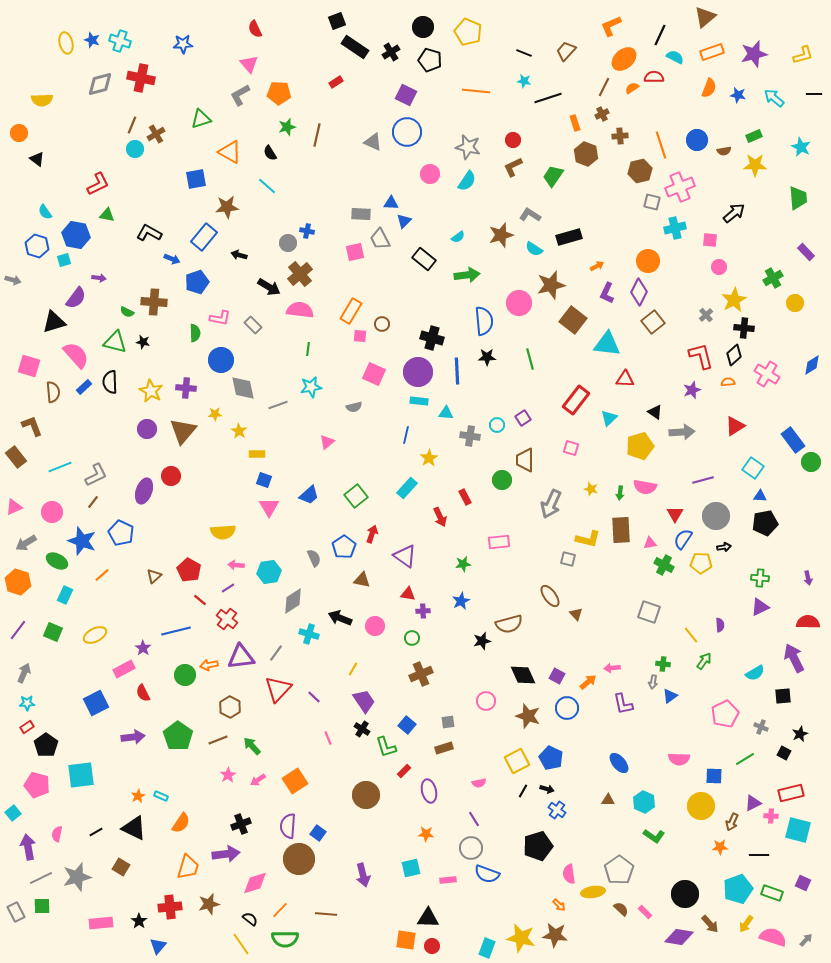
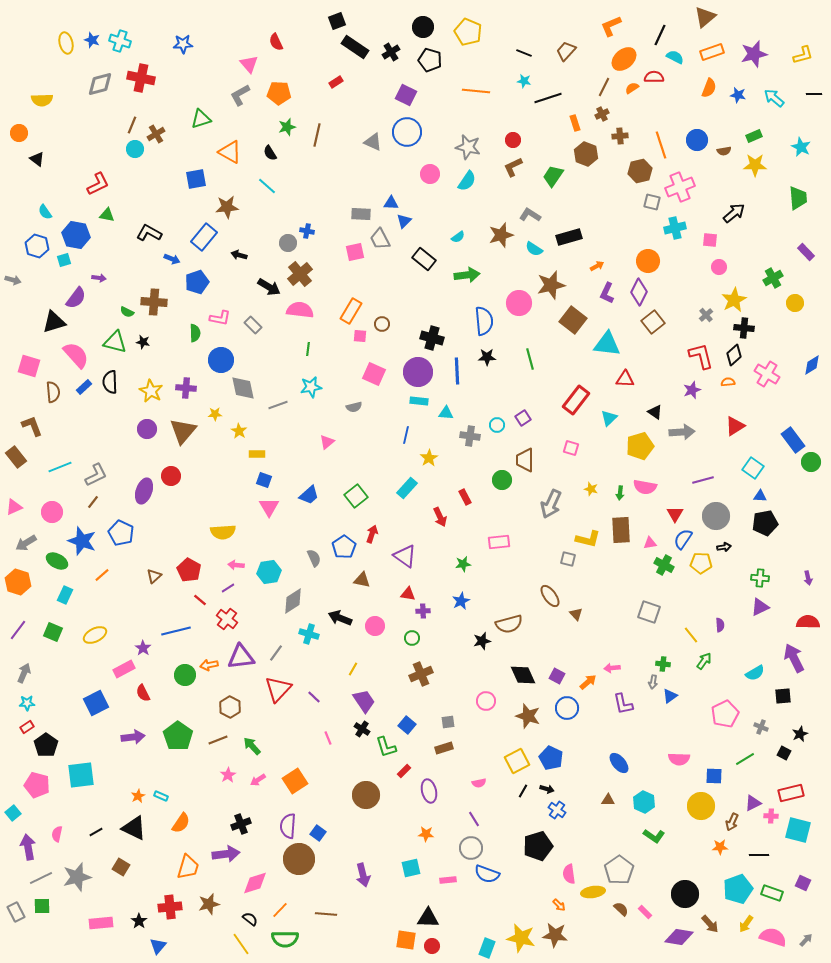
red semicircle at (255, 29): moved 21 px right, 13 px down
